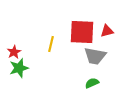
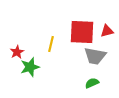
red star: moved 3 px right
green star: moved 11 px right, 1 px up
